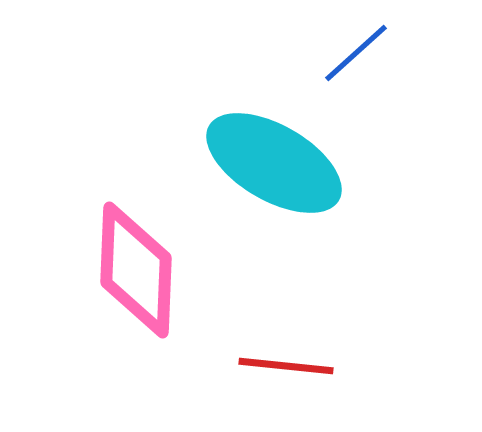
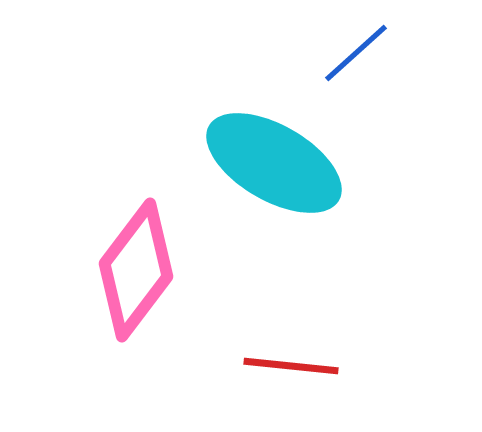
pink diamond: rotated 35 degrees clockwise
red line: moved 5 px right
